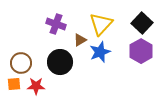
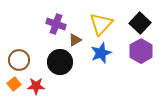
black square: moved 2 px left
brown triangle: moved 5 px left
blue star: moved 1 px right, 1 px down
brown circle: moved 2 px left, 3 px up
orange square: rotated 32 degrees counterclockwise
